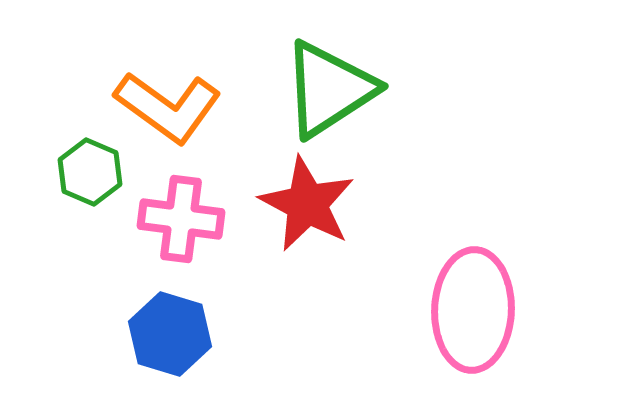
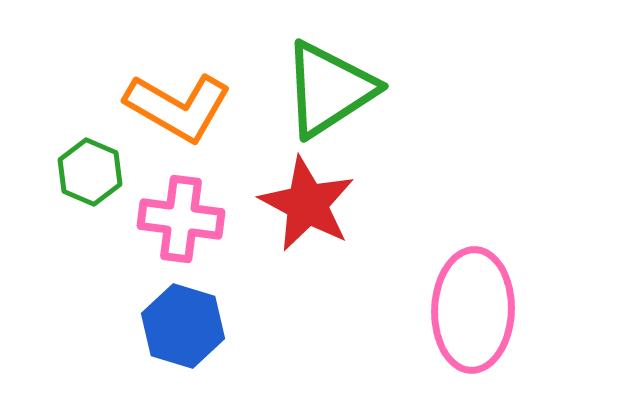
orange L-shape: moved 10 px right; rotated 6 degrees counterclockwise
blue hexagon: moved 13 px right, 8 px up
